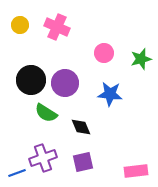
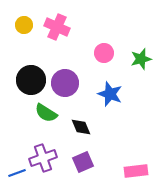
yellow circle: moved 4 px right
blue star: rotated 15 degrees clockwise
purple square: rotated 10 degrees counterclockwise
